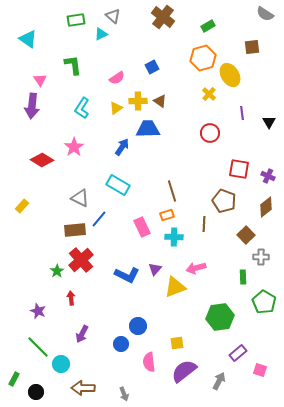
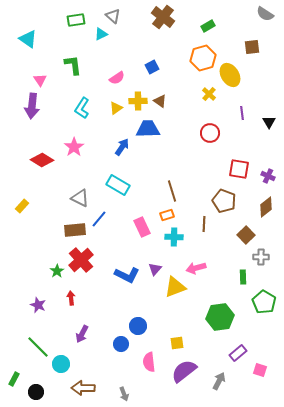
purple star at (38, 311): moved 6 px up
